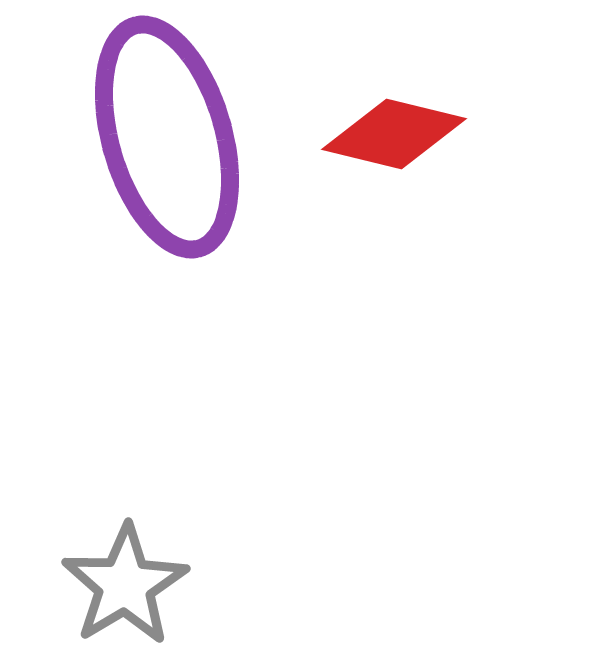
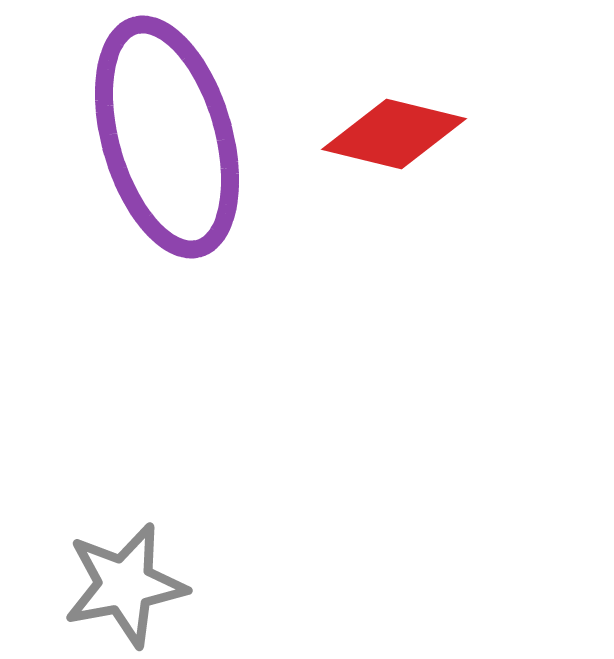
gray star: rotated 20 degrees clockwise
